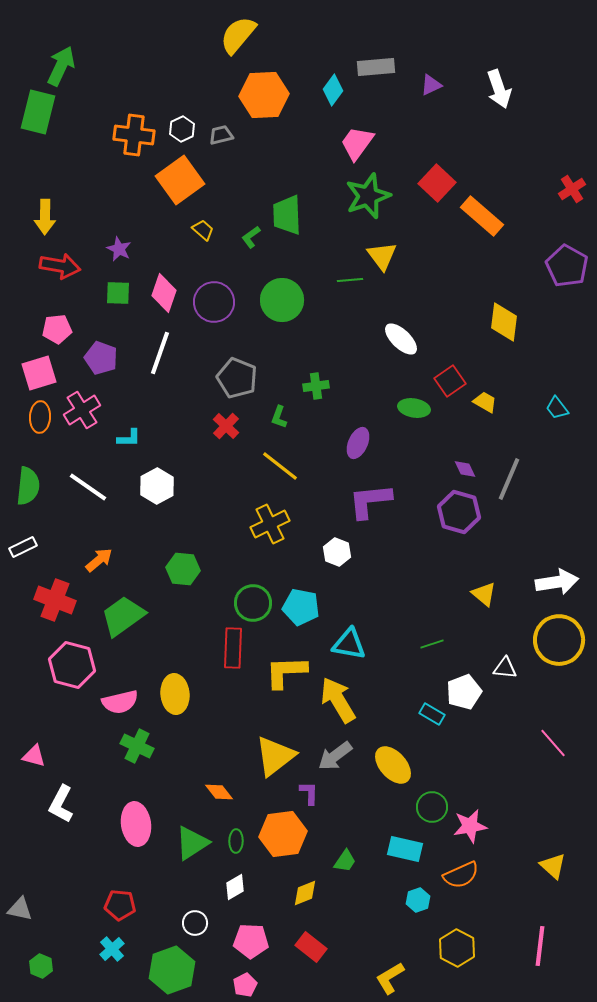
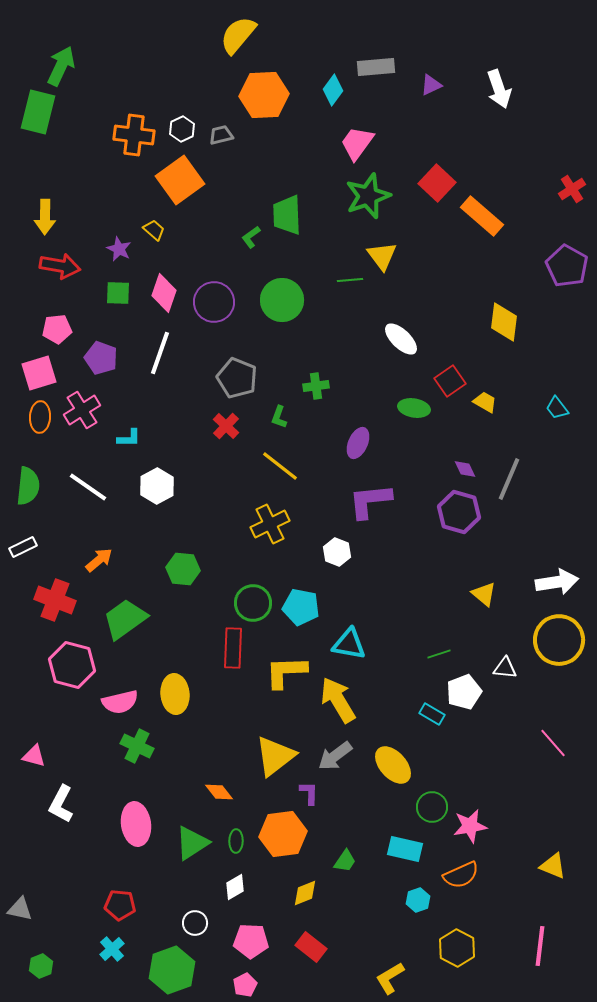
yellow trapezoid at (203, 230): moved 49 px left
green trapezoid at (123, 616): moved 2 px right, 3 px down
green line at (432, 644): moved 7 px right, 10 px down
yellow triangle at (553, 866): rotated 20 degrees counterclockwise
green hexagon at (41, 966): rotated 15 degrees clockwise
